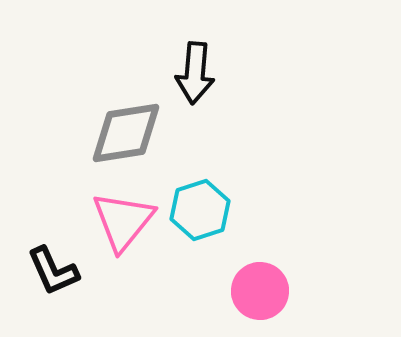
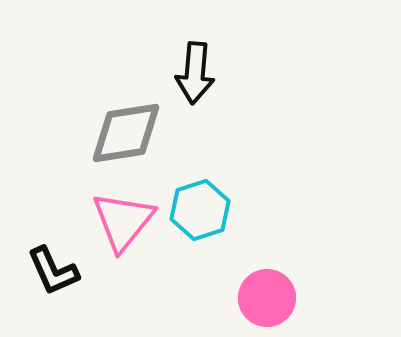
pink circle: moved 7 px right, 7 px down
